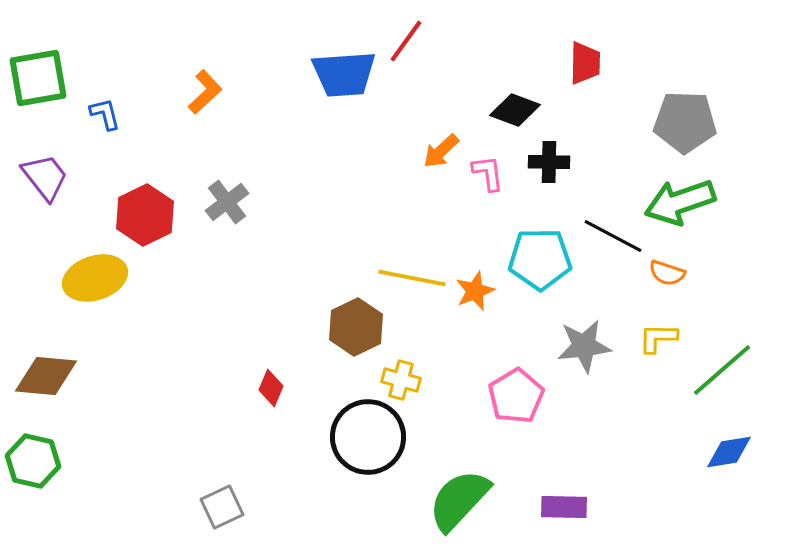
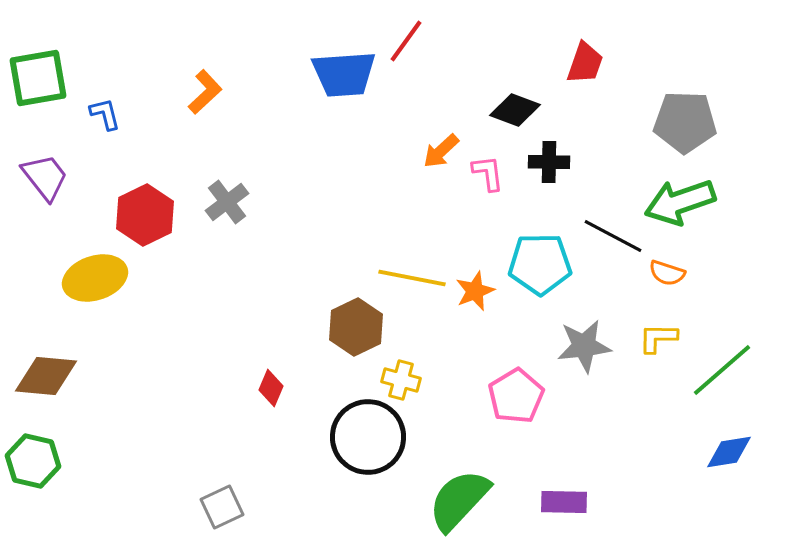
red trapezoid: rotated 18 degrees clockwise
cyan pentagon: moved 5 px down
purple rectangle: moved 5 px up
